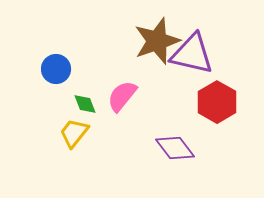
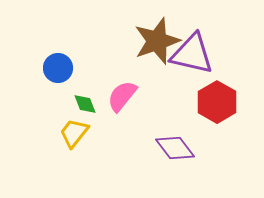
blue circle: moved 2 px right, 1 px up
